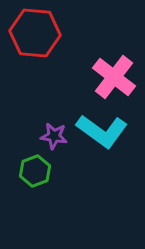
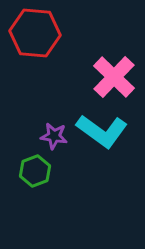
pink cross: rotated 6 degrees clockwise
